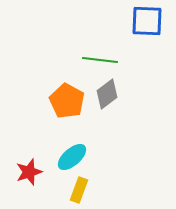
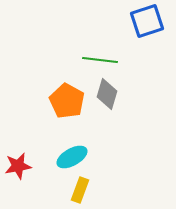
blue square: rotated 20 degrees counterclockwise
gray diamond: rotated 36 degrees counterclockwise
cyan ellipse: rotated 12 degrees clockwise
red star: moved 11 px left, 6 px up; rotated 8 degrees clockwise
yellow rectangle: moved 1 px right
